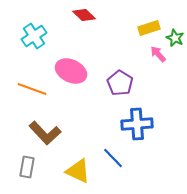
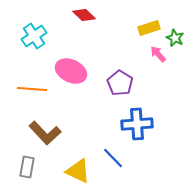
orange line: rotated 16 degrees counterclockwise
